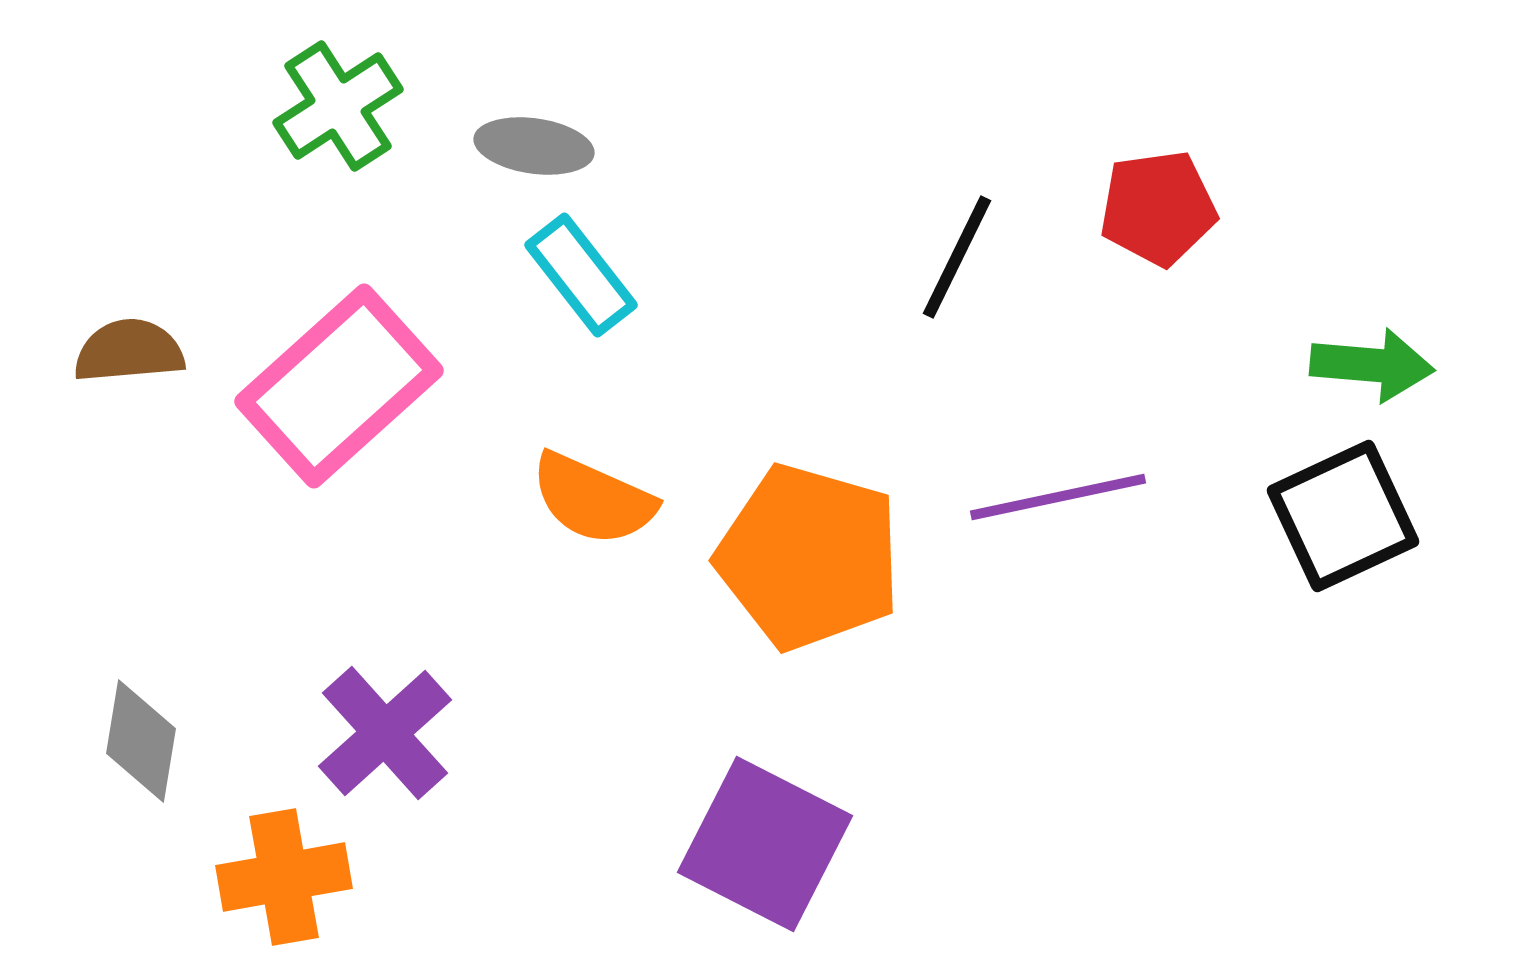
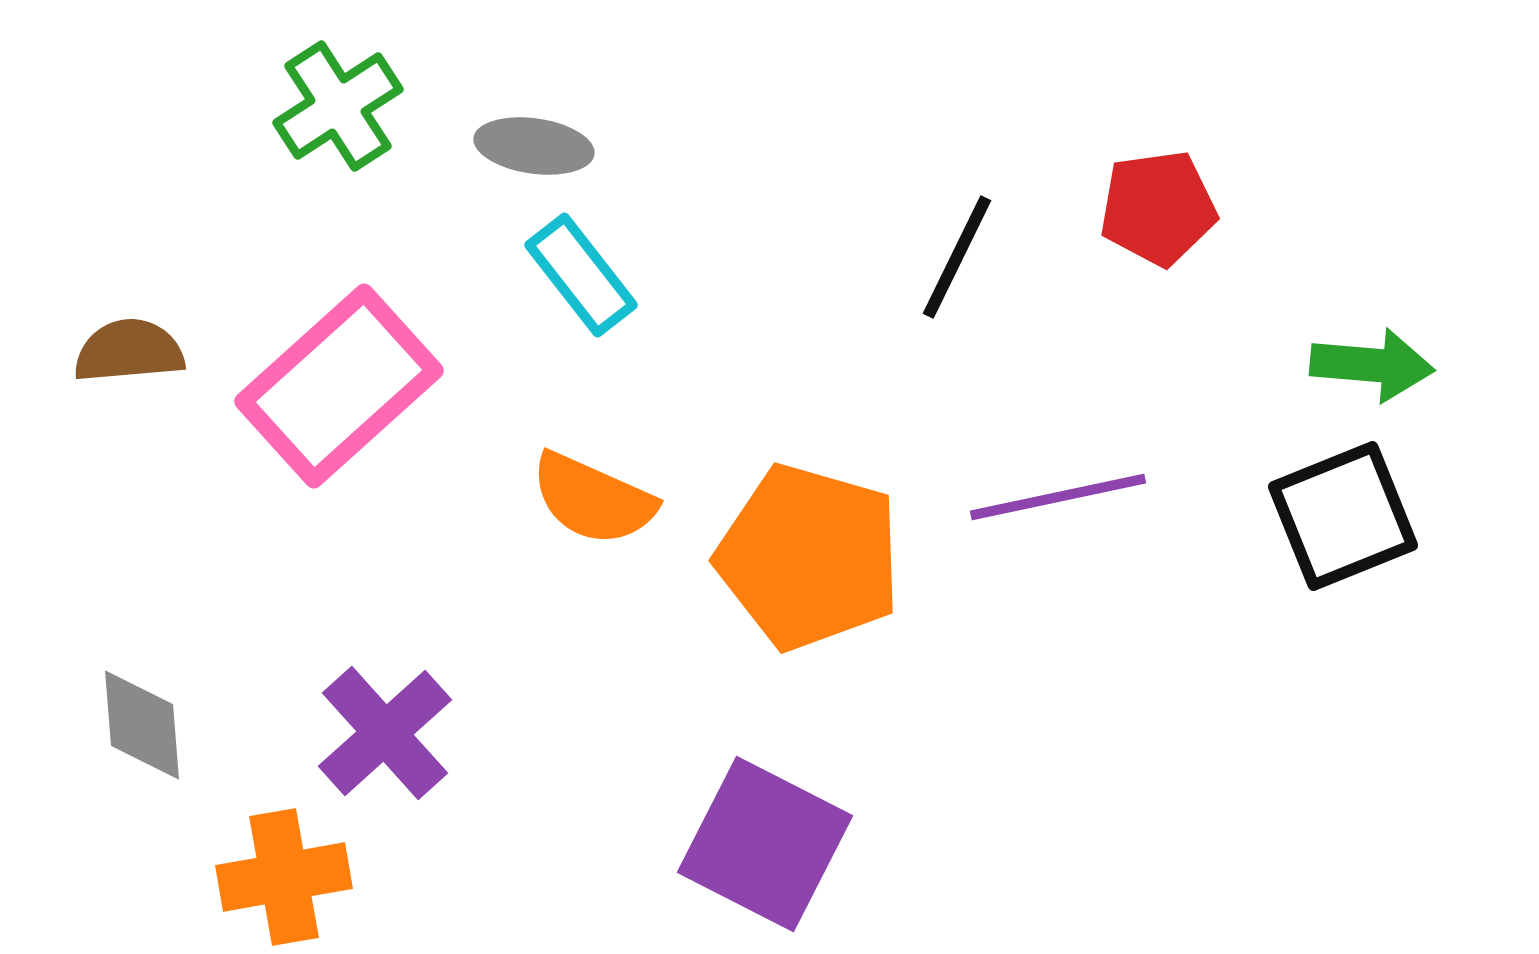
black square: rotated 3 degrees clockwise
gray diamond: moved 1 px right, 16 px up; rotated 14 degrees counterclockwise
